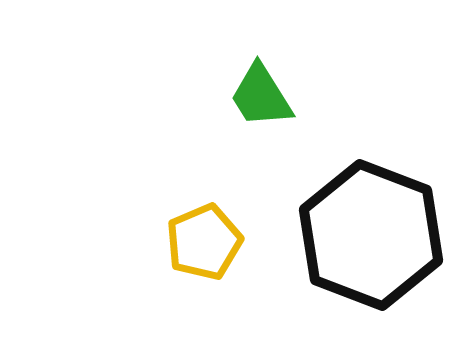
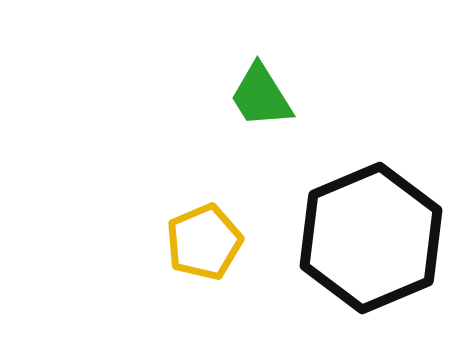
black hexagon: moved 3 px down; rotated 16 degrees clockwise
